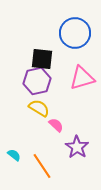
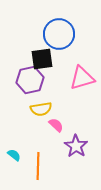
blue circle: moved 16 px left, 1 px down
black square: rotated 15 degrees counterclockwise
purple hexagon: moved 7 px left, 1 px up
yellow semicircle: moved 2 px right, 1 px down; rotated 140 degrees clockwise
purple star: moved 1 px left, 1 px up
orange line: moved 4 px left; rotated 36 degrees clockwise
